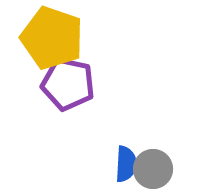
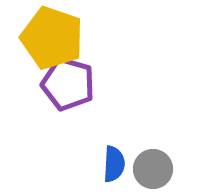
purple pentagon: rotated 4 degrees clockwise
blue semicircle: moved 12 px left
